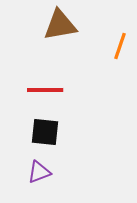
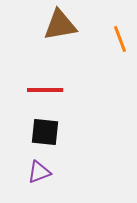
orange line: moved 7 px up; rotated 40 degrees counterclockwise
